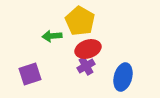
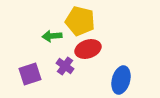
yellow pentagon: rotated 16 degrees counterclockwise
purple cross: moved 21 px left; rotated 24 degrees counterclockwise
blue ellipse: moved 2 px left, 3 px down
